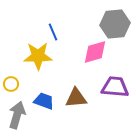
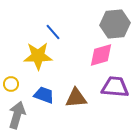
blue line: rotated 18 degrees counterclockwise
pink diamond: moved 6 px right, 3 px down
blue trapezoid: moved 6 px up
